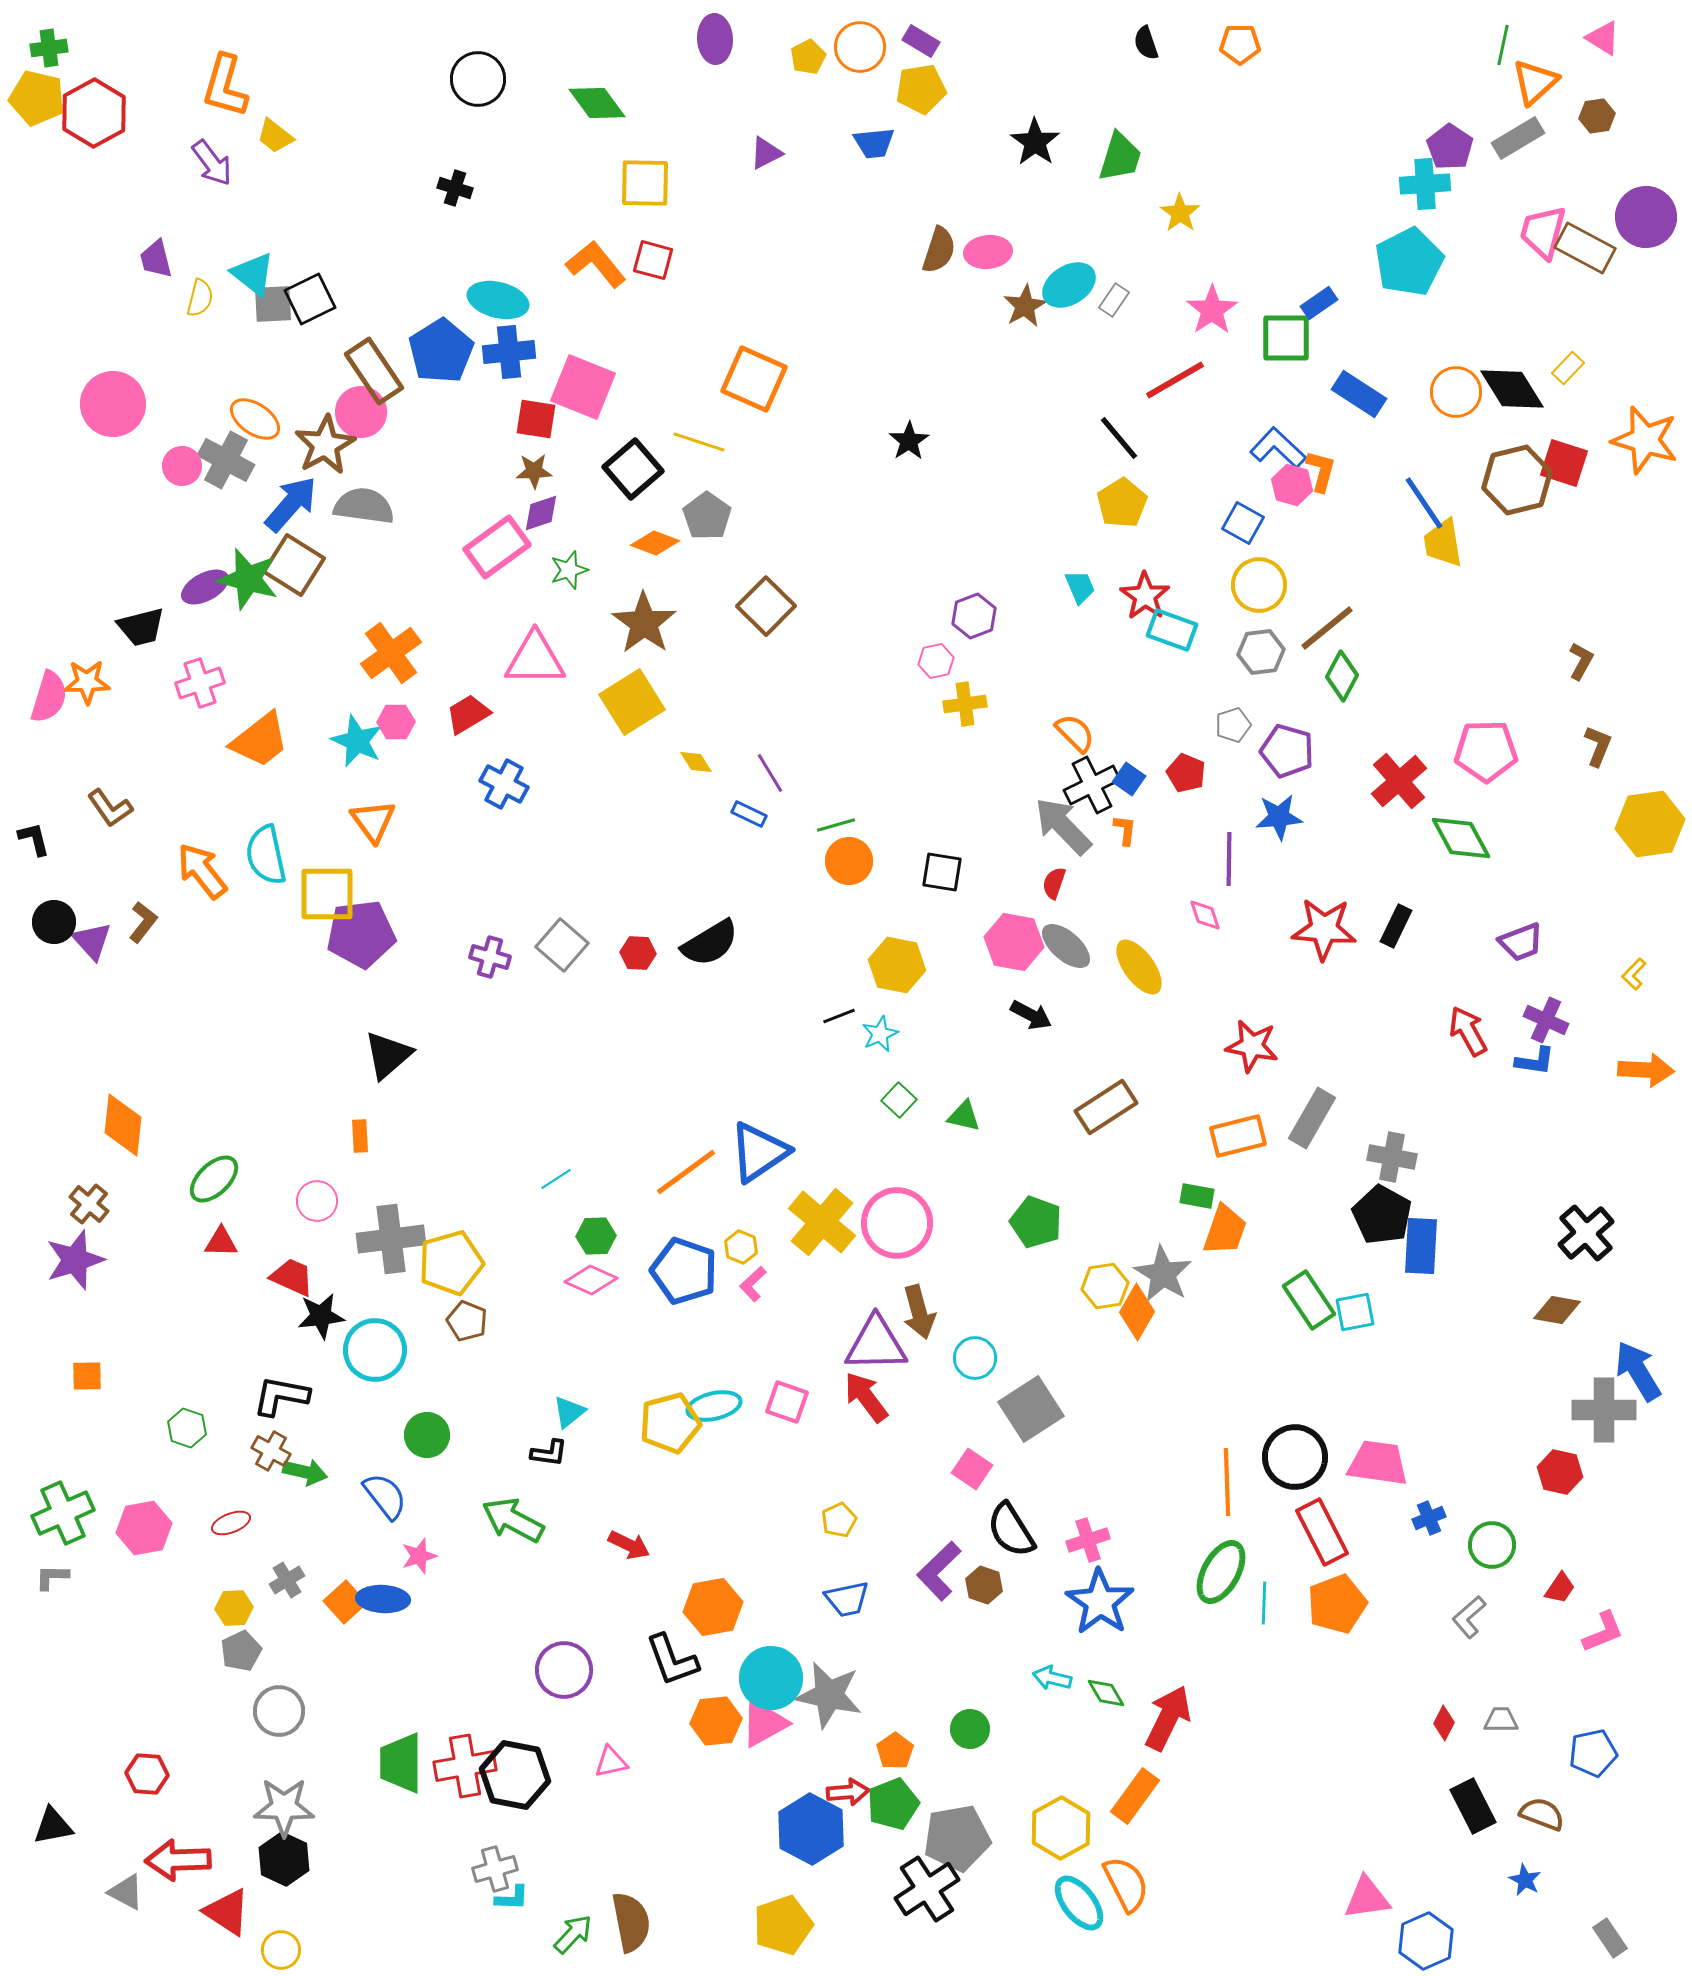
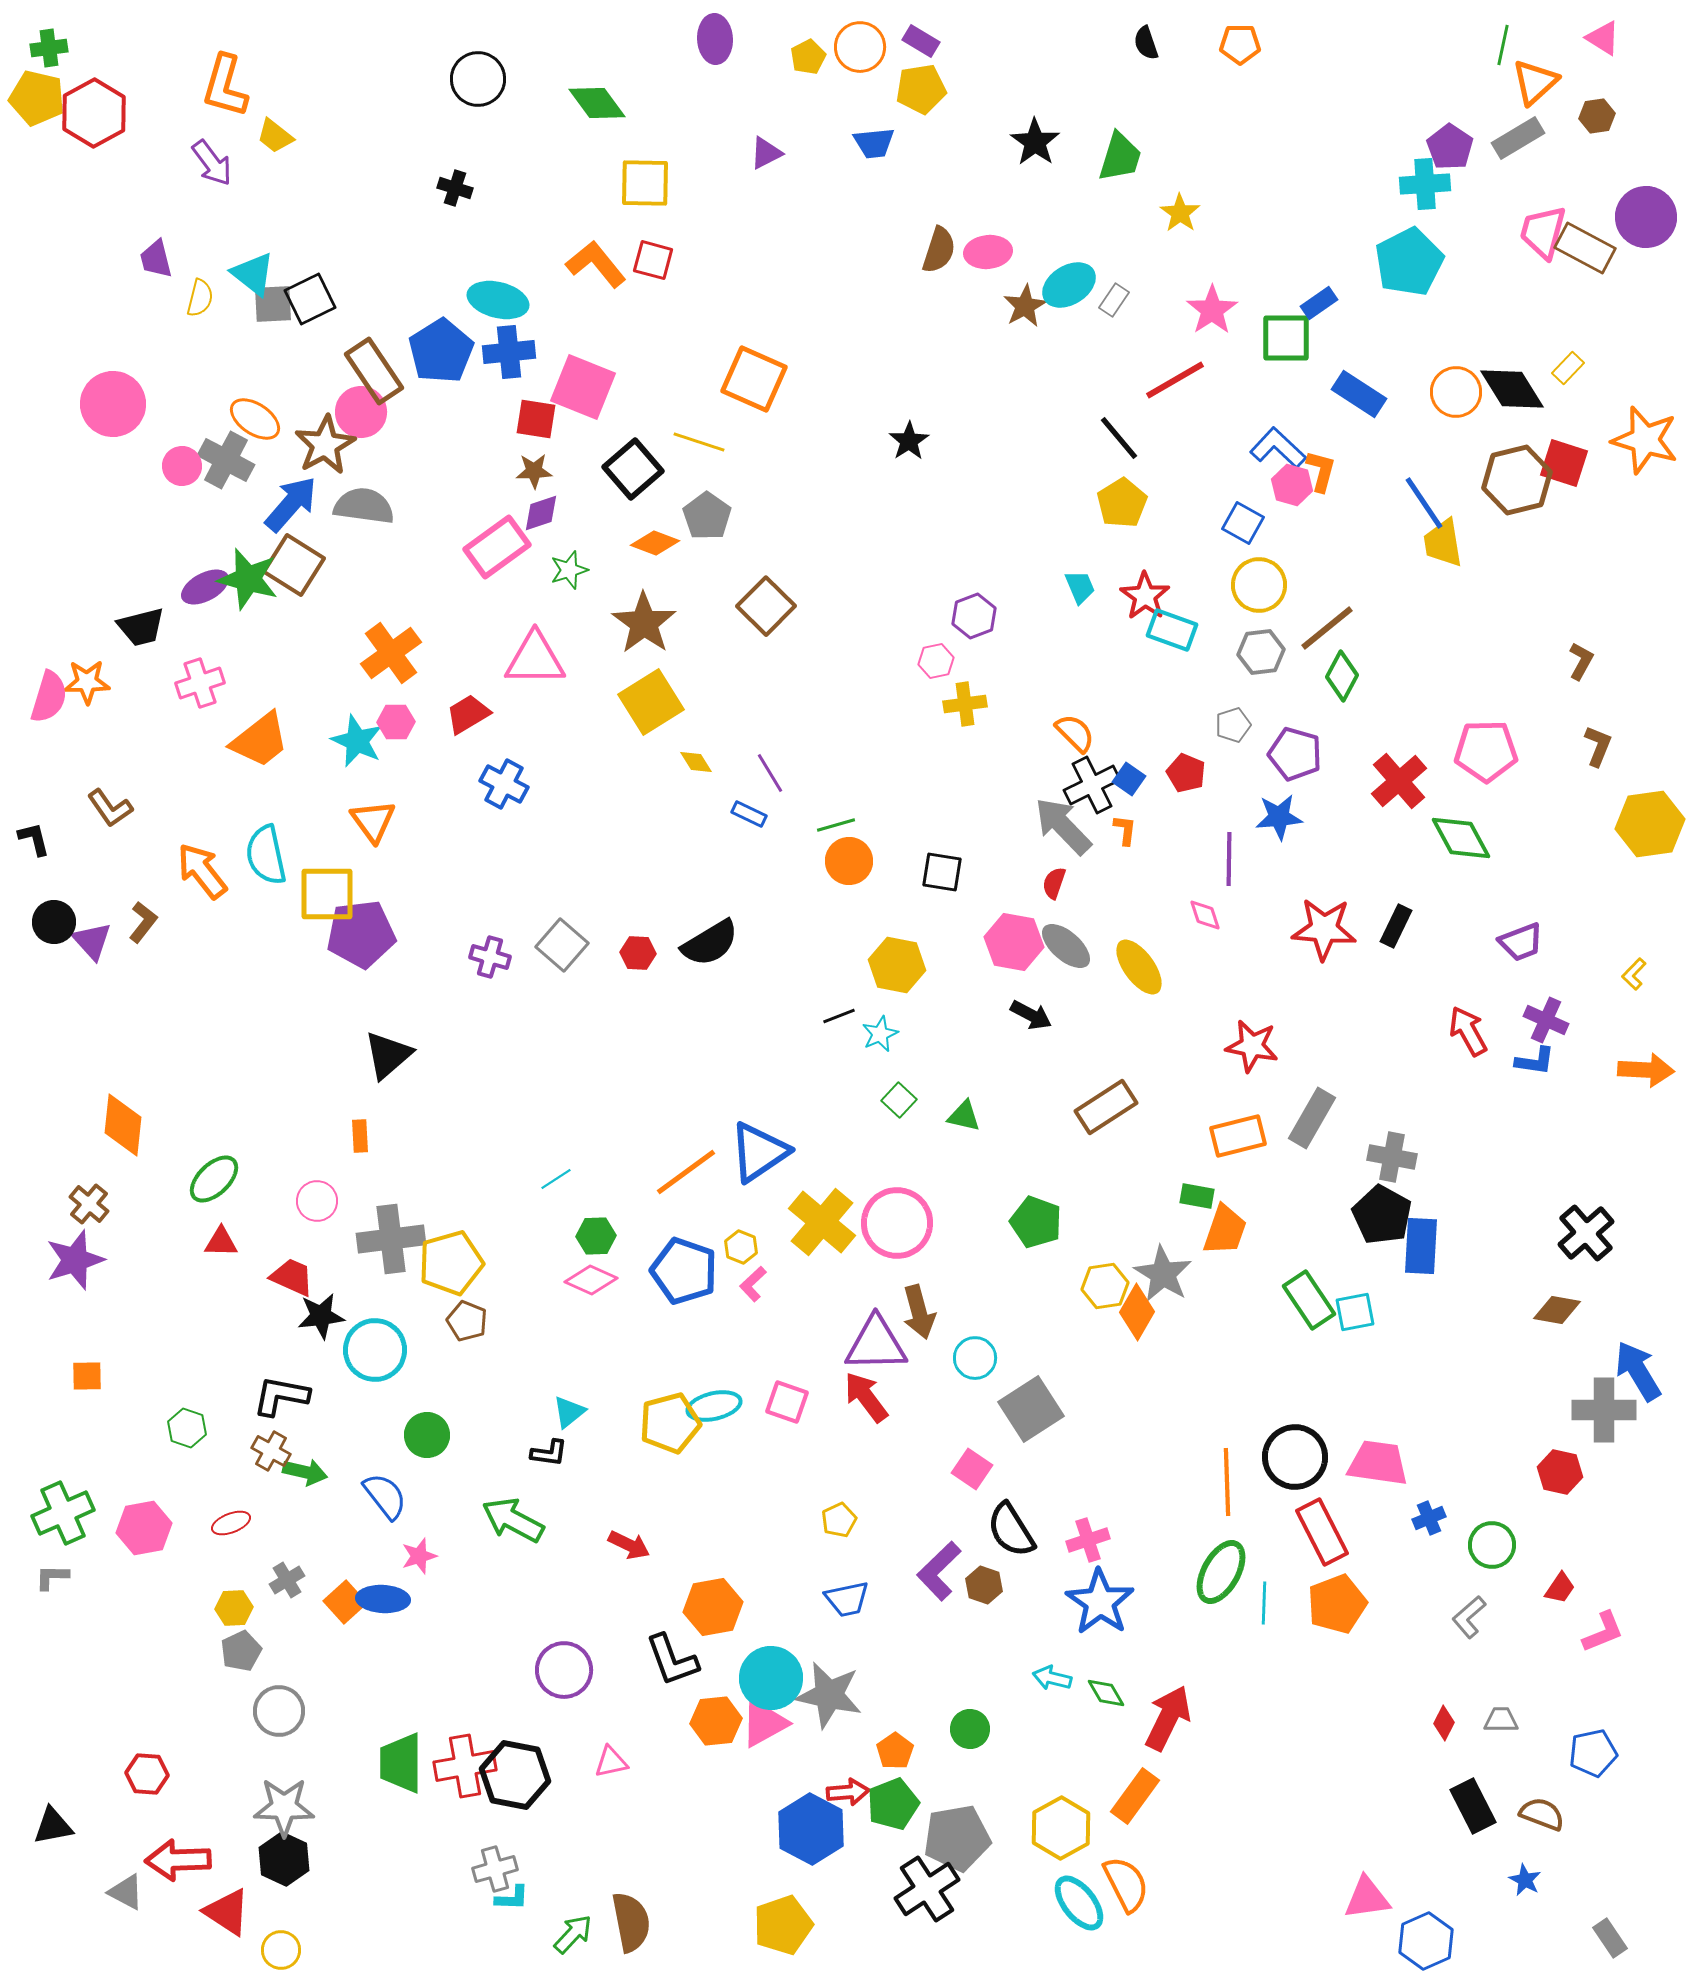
yellow square at (632, 702): moved 19 px right
purple pentagon at (1287, 751): moved 8 px right, 3 px down
